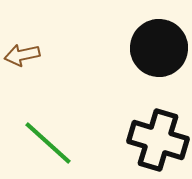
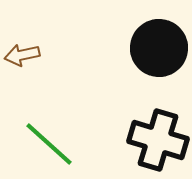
green line: moved 1 px right, 1 px down
